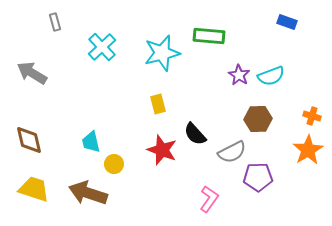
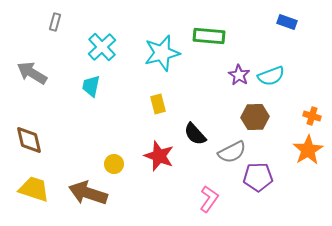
gray rectangle: rotated 30 degrees clockwise
brown hexagon: moved 3 px left, 2 px up
cyan trapezoid: moved 56 px up; rotated 25 degrees clockwise
red star: moved 3 px left, 6 px down
